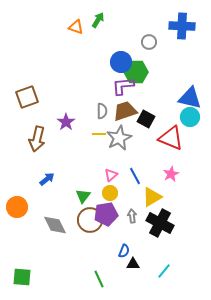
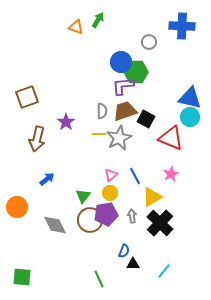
black cross: rotated 16 degrees clockwise
